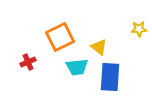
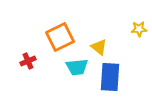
red cross: moved 1 px up
